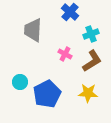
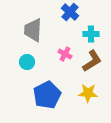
cyan cross: rotated 21 degrees clockwise
cyan circle: moved 7 px right, 20 px up
blue pentagon: moved 1 px down
